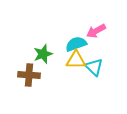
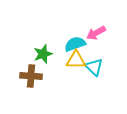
pink arrow: moved 2 px down
cyan semicircle: moved 1 px left
brown cross: moved 2 px right, 1 px down
